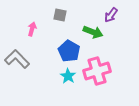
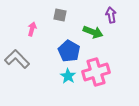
purple arrow: rotated 133 degrees clockwise
pink cross: moved 1 px left, 1 px down
